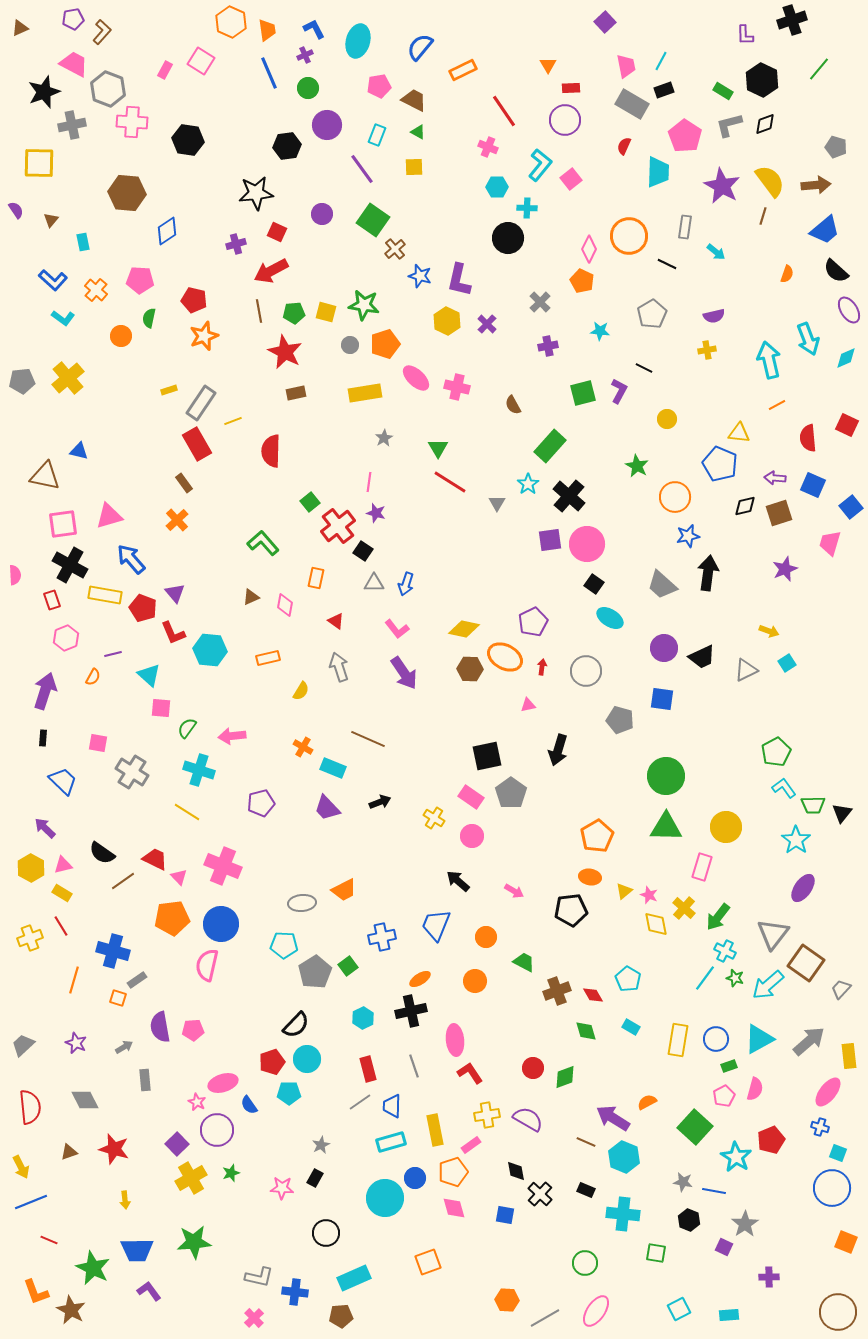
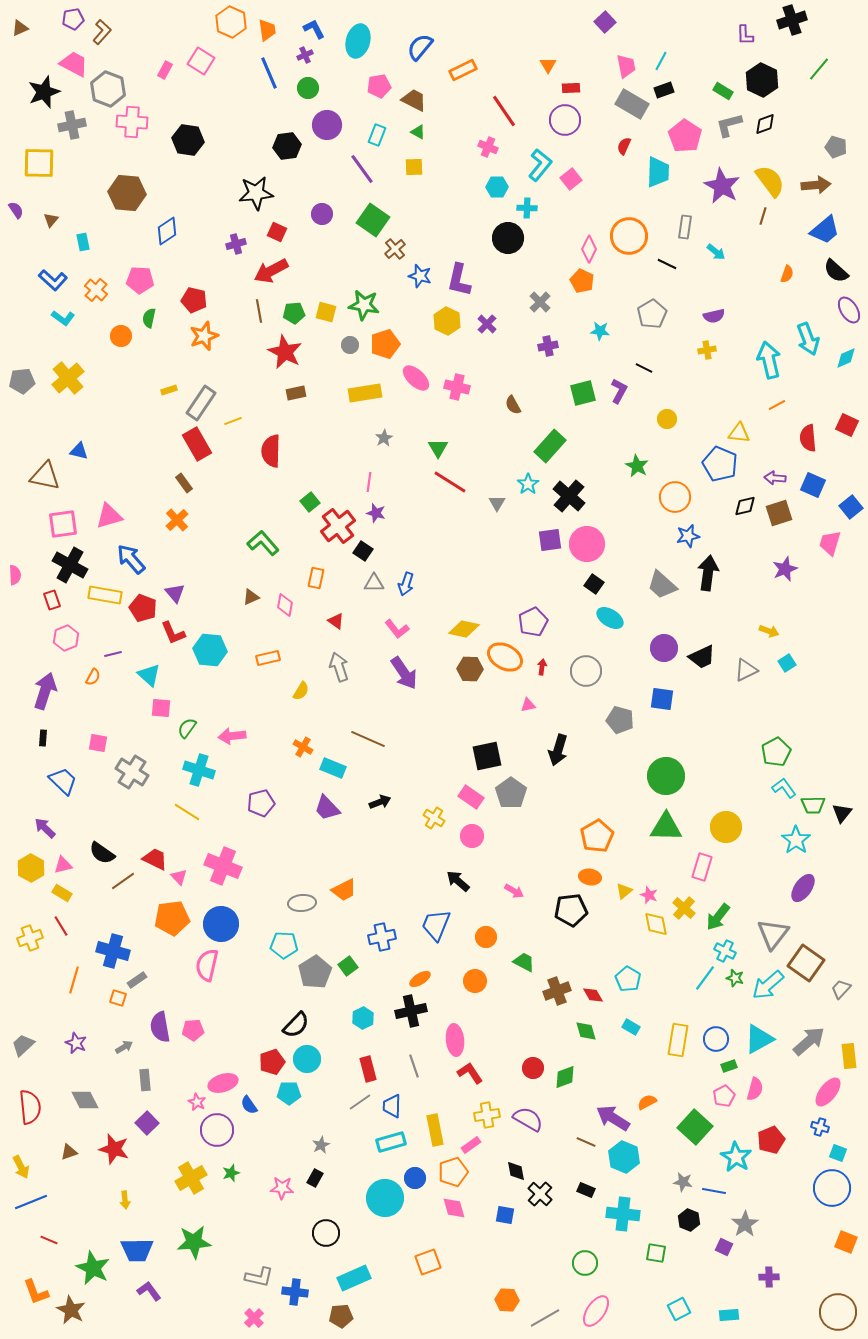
purple square at (177, 1144): moved 30 px left, 21 px up
